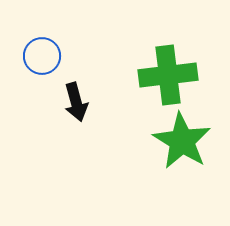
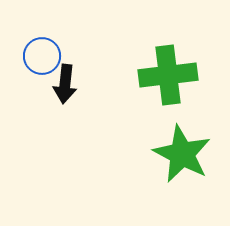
black arrow: moved 11 px left, 18 px up; rotated 21 degrees clockwise
green star: moved 13 px down; rotated 4 degrees counterclockwise
